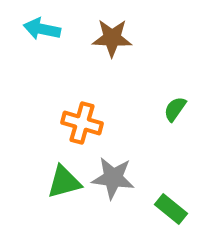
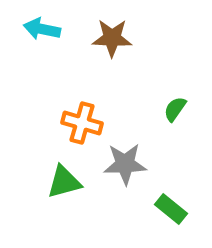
gray star: moved 12 px right, 14 px up; rotated 9 degrees counterclockwise
